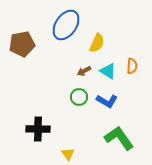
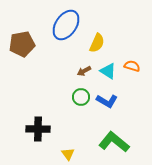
orange semicircle: rotated 77 degrees counterclockwise
green circle: moved 2 px right
green L-shape: moved 5 px left, 4 px down; rotated 16 degrees counterclockwise
